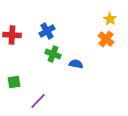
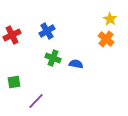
red cross: rotated 30 degrees counterclockwise
green cross: moved 4 px down
purple line: moved 2 px left
